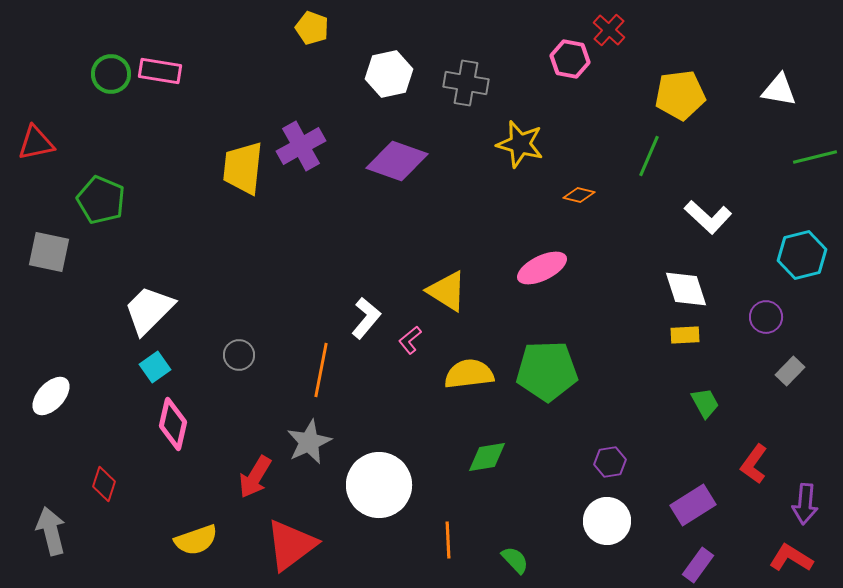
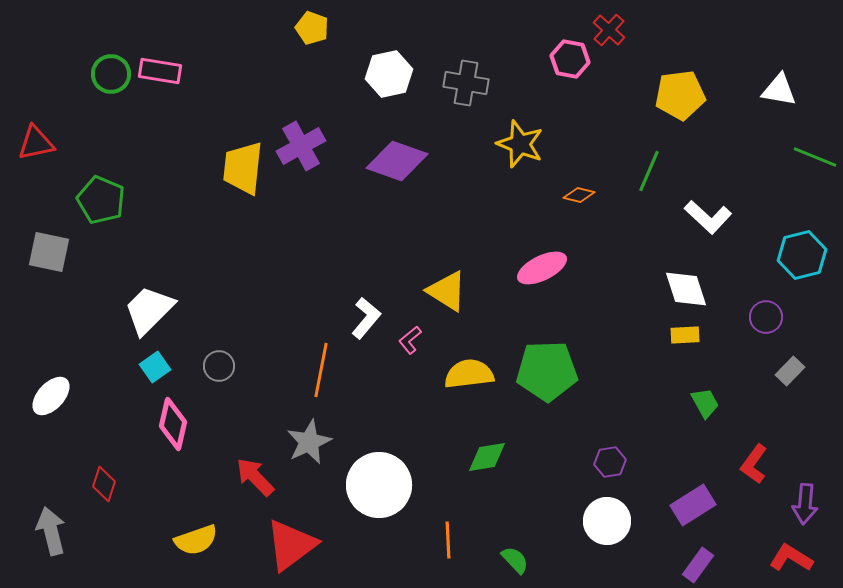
yellow star at (520, 144): rotated 6 degrees clockwise
green line at (649, 156): moved 15 px down
green line at (815, 157): rotated 36 degrees clockwise
gray circle at (239, 355): moved 20 px left, 11 px down
red arrow at (255, 477): rotated 105 degrees clockwise
